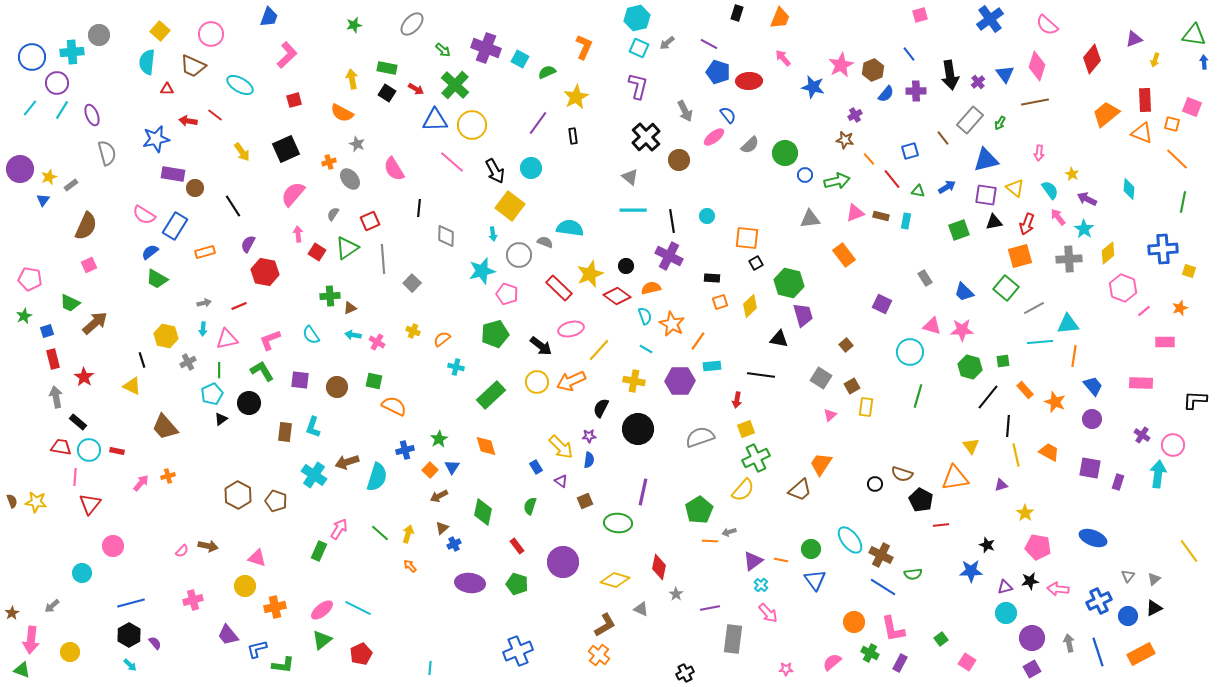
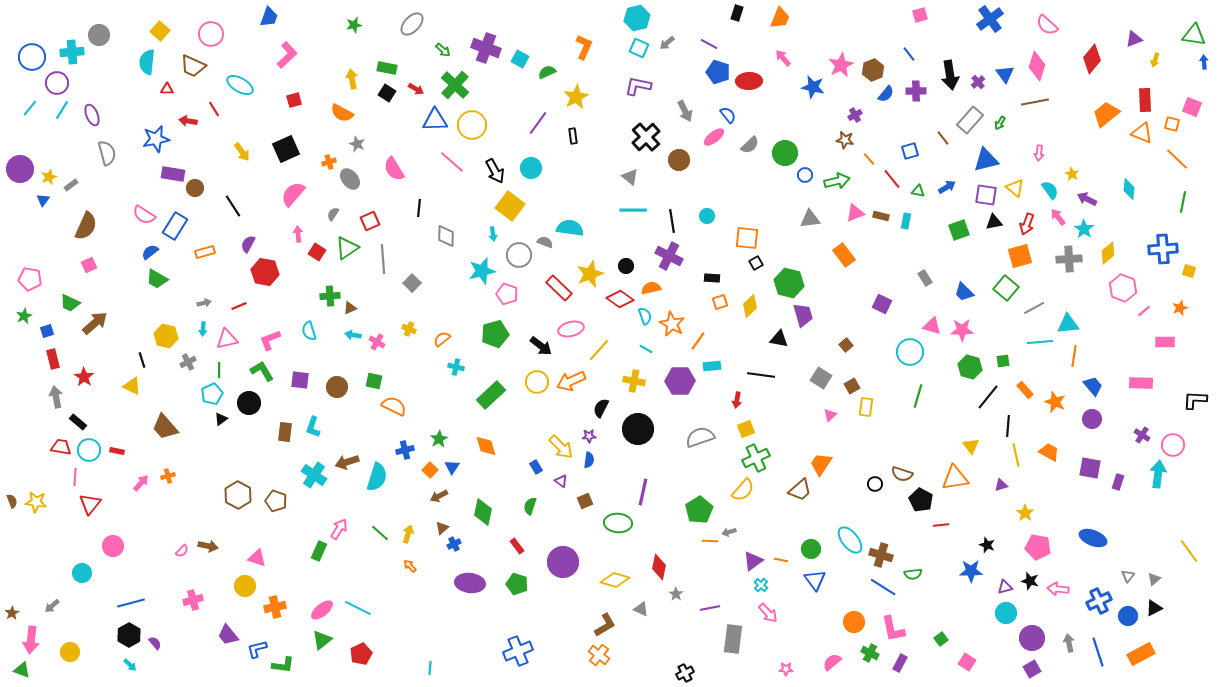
purple L-shape at (638, 86): rotated 92 degrees counterclockwise
red line at (215, 115): moved 1 px left, 6 px up; rotated 21 degrees clockwise
red diamond at (617, 296): moved 3 px right, 3 px down
yellow cross at (413, 331): moved 4 px left, 2 px up
cyan semicircle at (311, 335): moved 2 px left, 4 px up; rotated 18 degrees clockwise
brown cross at (881, 555): rotated 10 degrees counterclockwise
black star at (1030, 581): rotated 24 degrees clockwise
